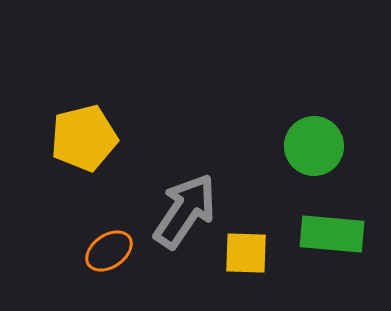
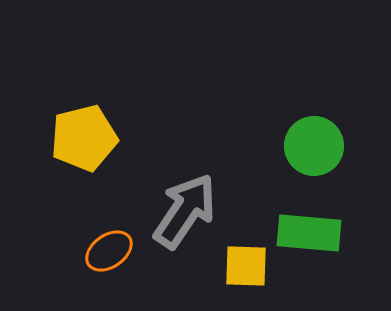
green rectangle: moved 23 px left, 1 px up
yellow square: moved 13 px down
